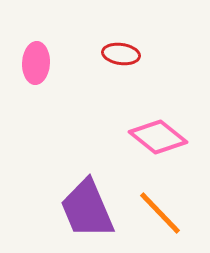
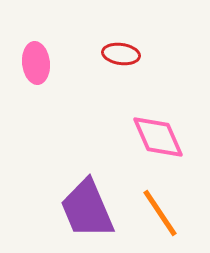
pink ellipse: rotated 9 degrees counterclockwise
pink diamond: rotated 28 degrees clockwise
orange line: rotated 10 degrees clockwise
